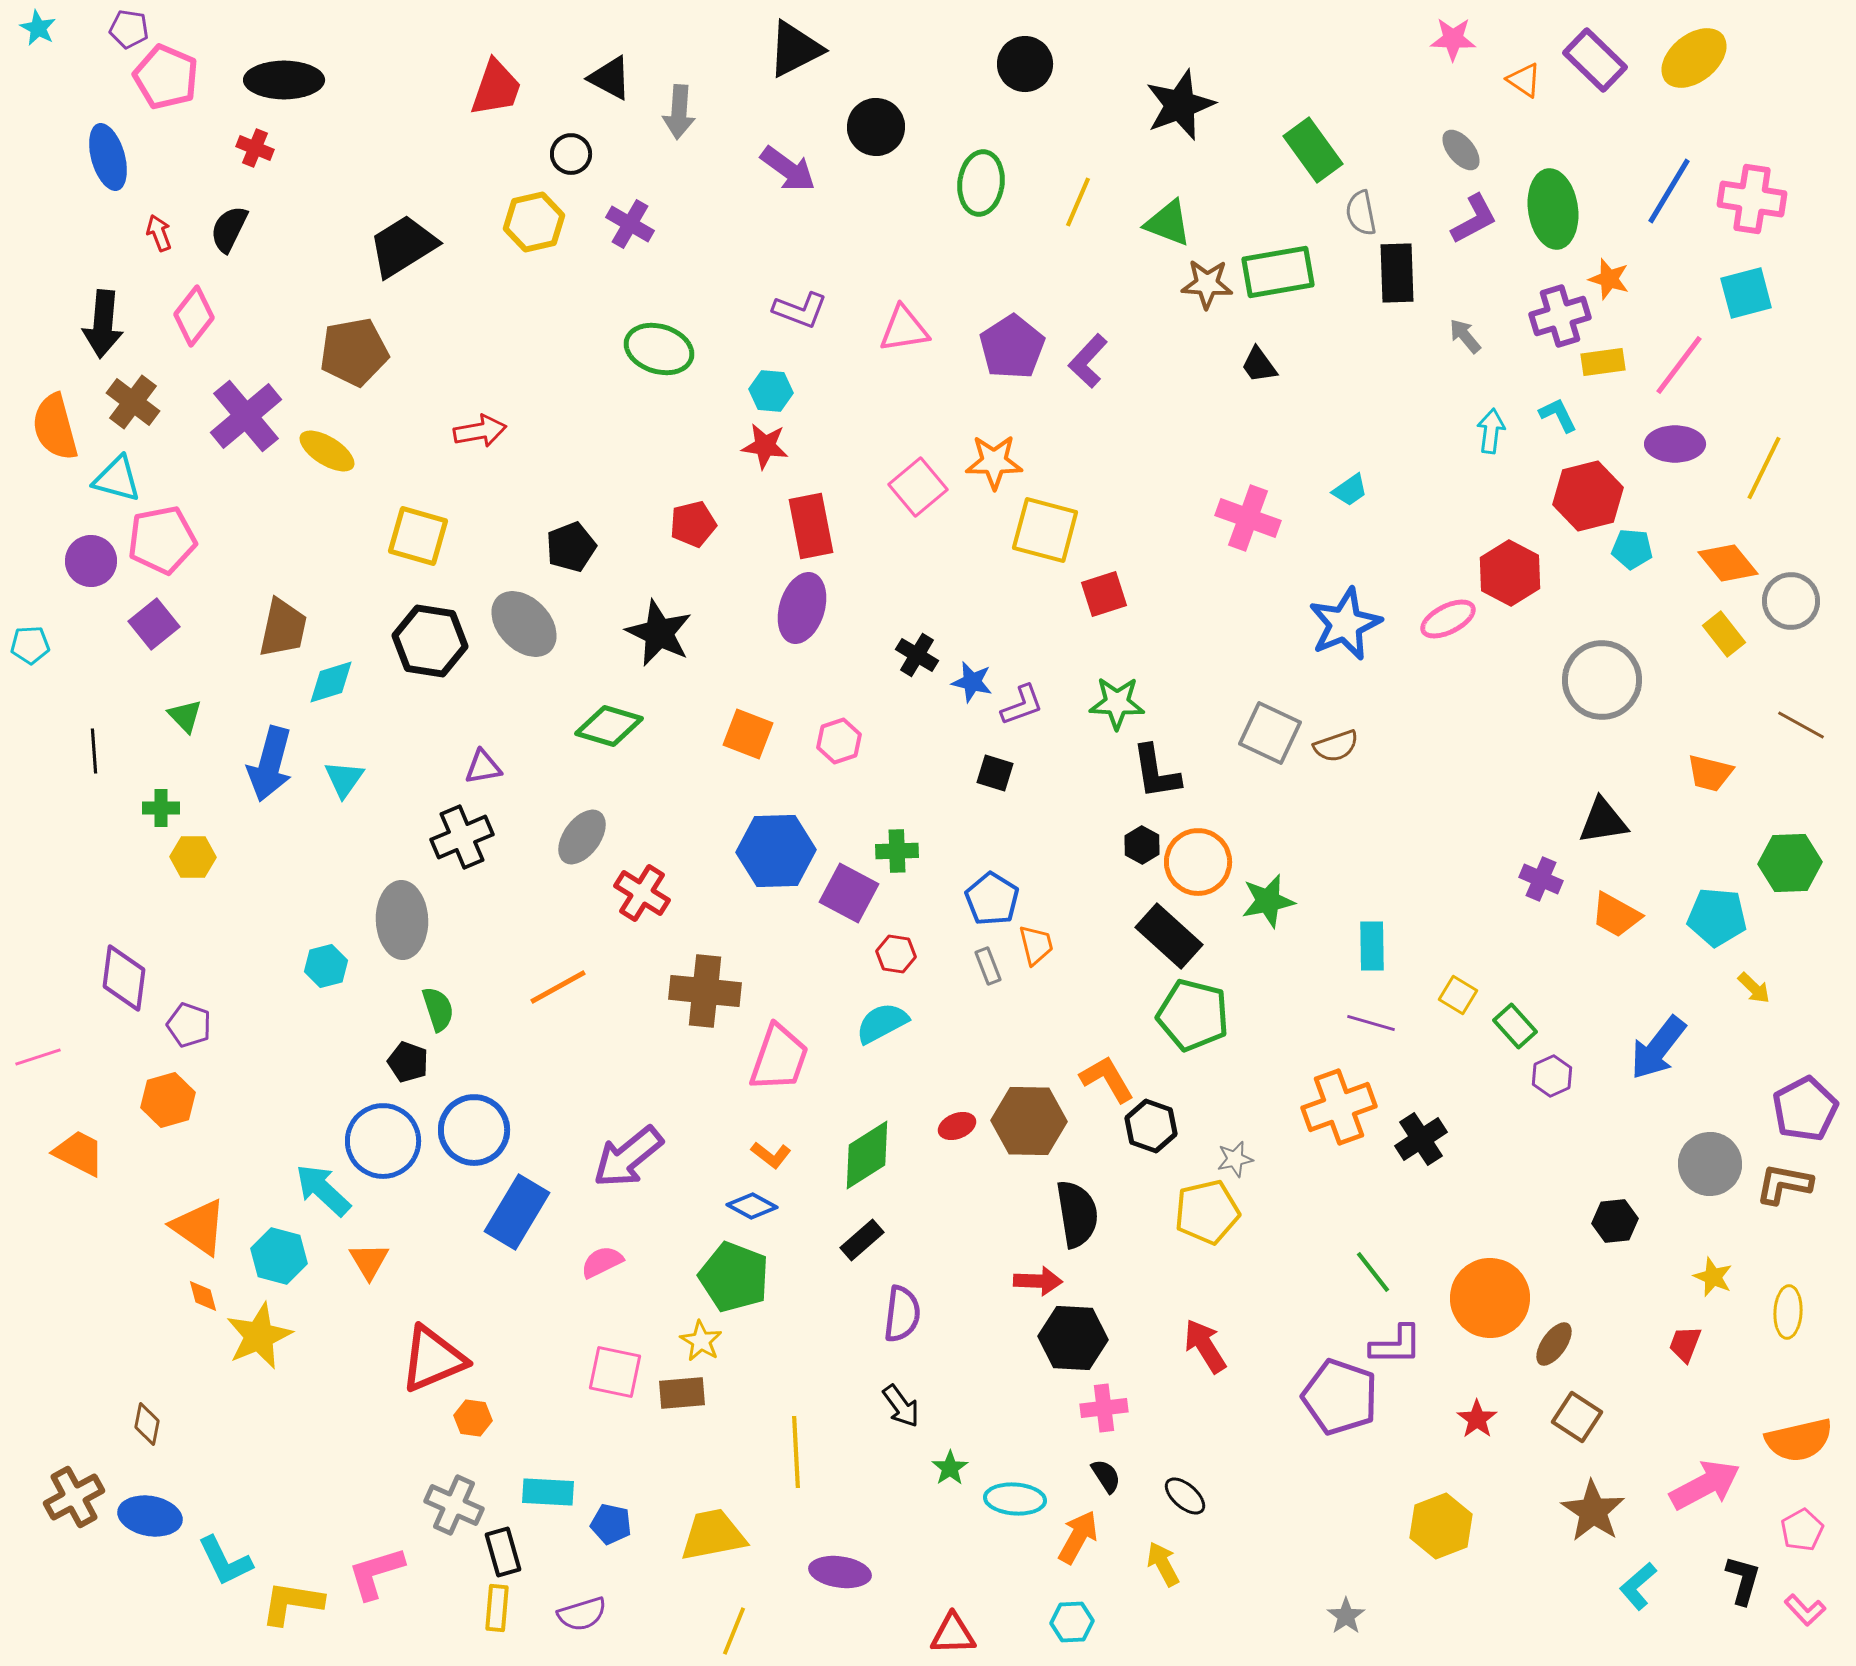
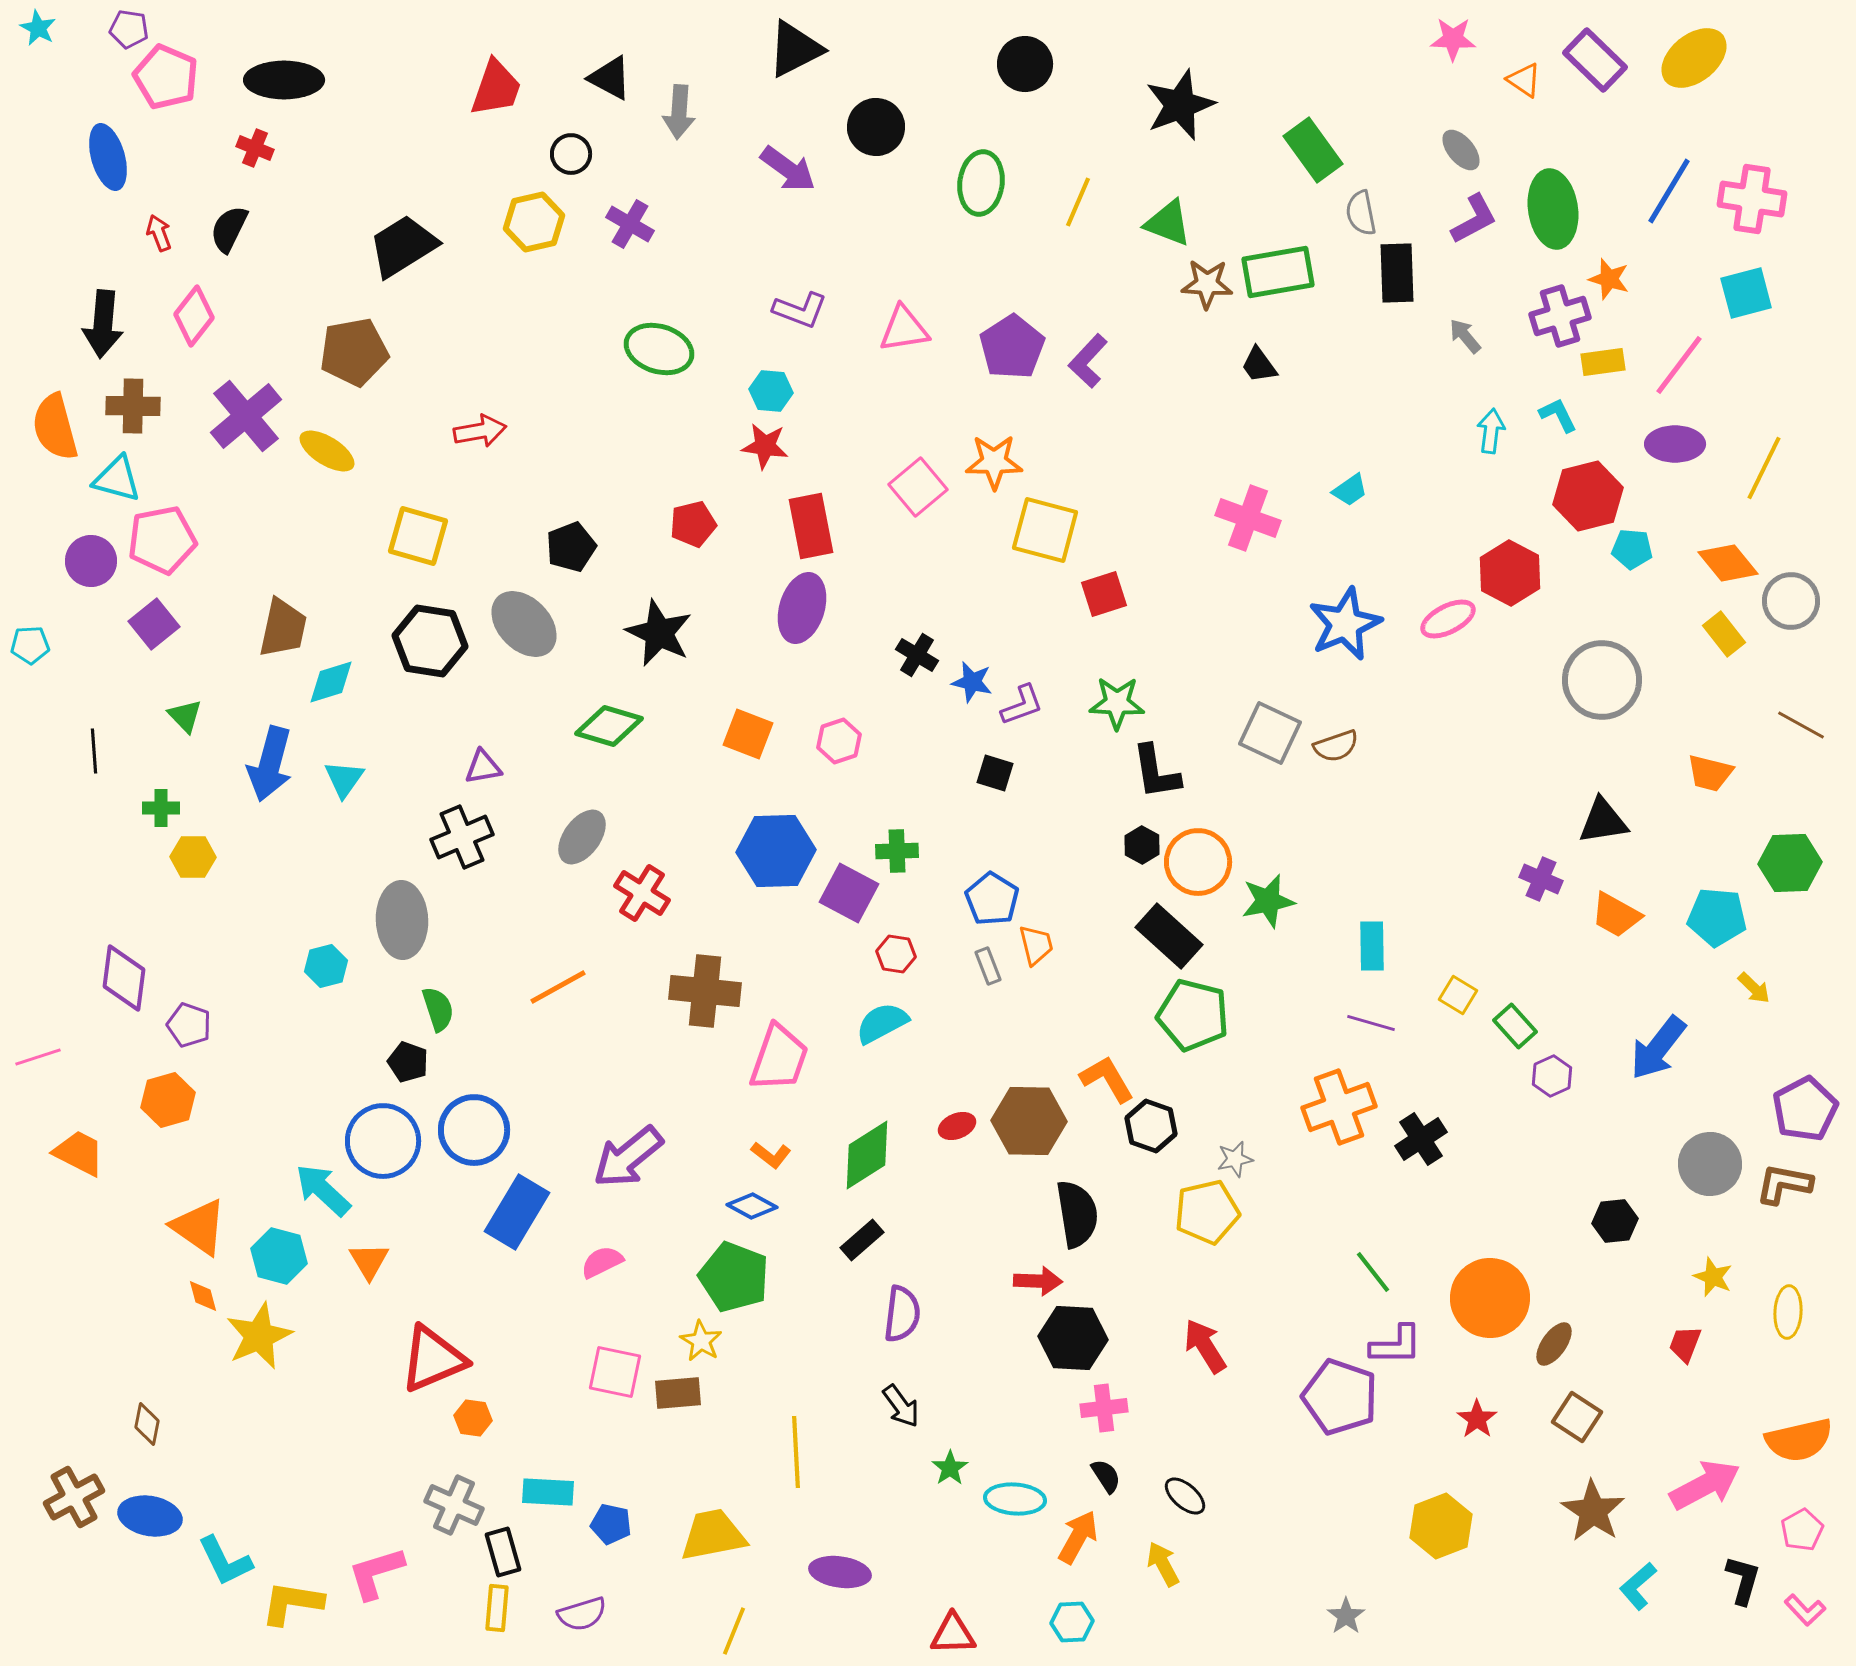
brown cross at (133, 402): moved 4 px down; rotated 36 degrees counterclockwise
brown rectangle at (682, 1393): moved 4 px left
